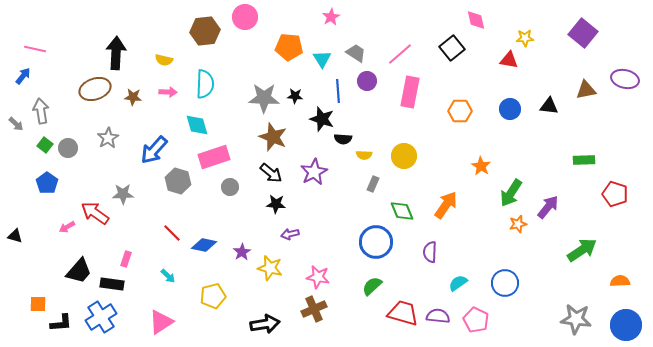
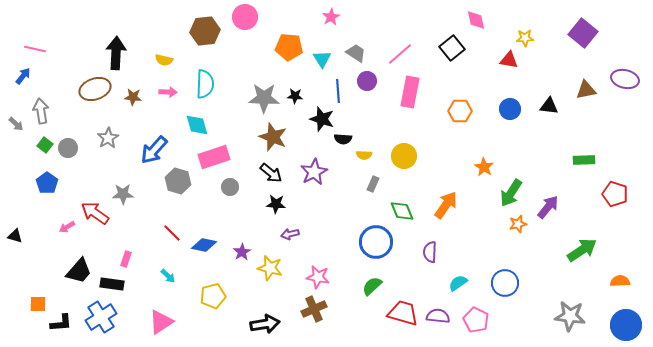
orange star at (481, 166): moved 3 px right, 1 px down
gray star at (576, 319): moved 6 px left, 3 px up
